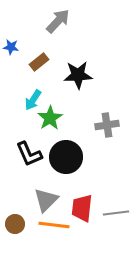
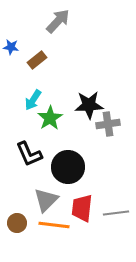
brown rectangle: moved 2 px left, 2 px up
black star: moved 11 px right, 30 px down
gray cross: moved 1 px right, 1 px up
black circle: moved 2 px right, 10 px down
brown circle: moved 2 px right, 1 px up
